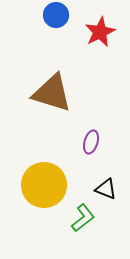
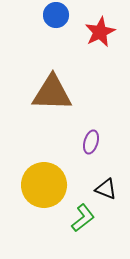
brown triangle: rotated 15 degrees counterclockwise
